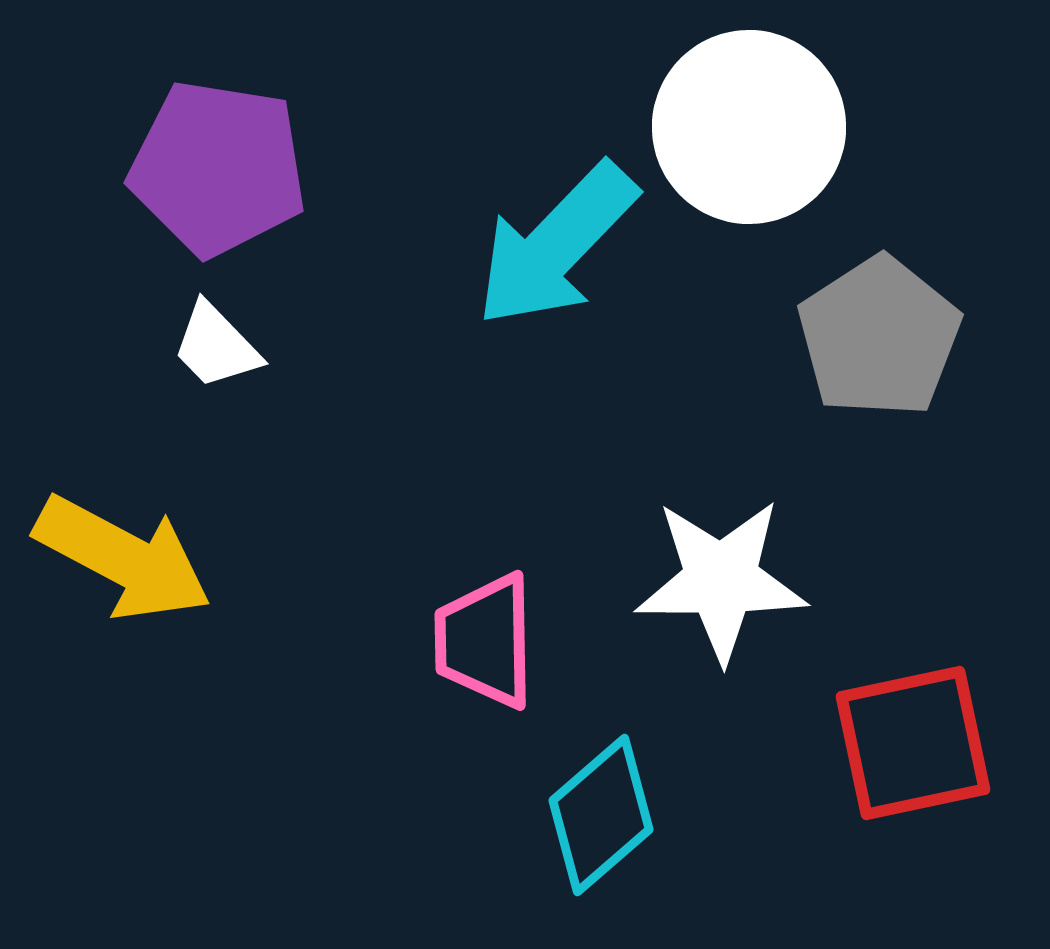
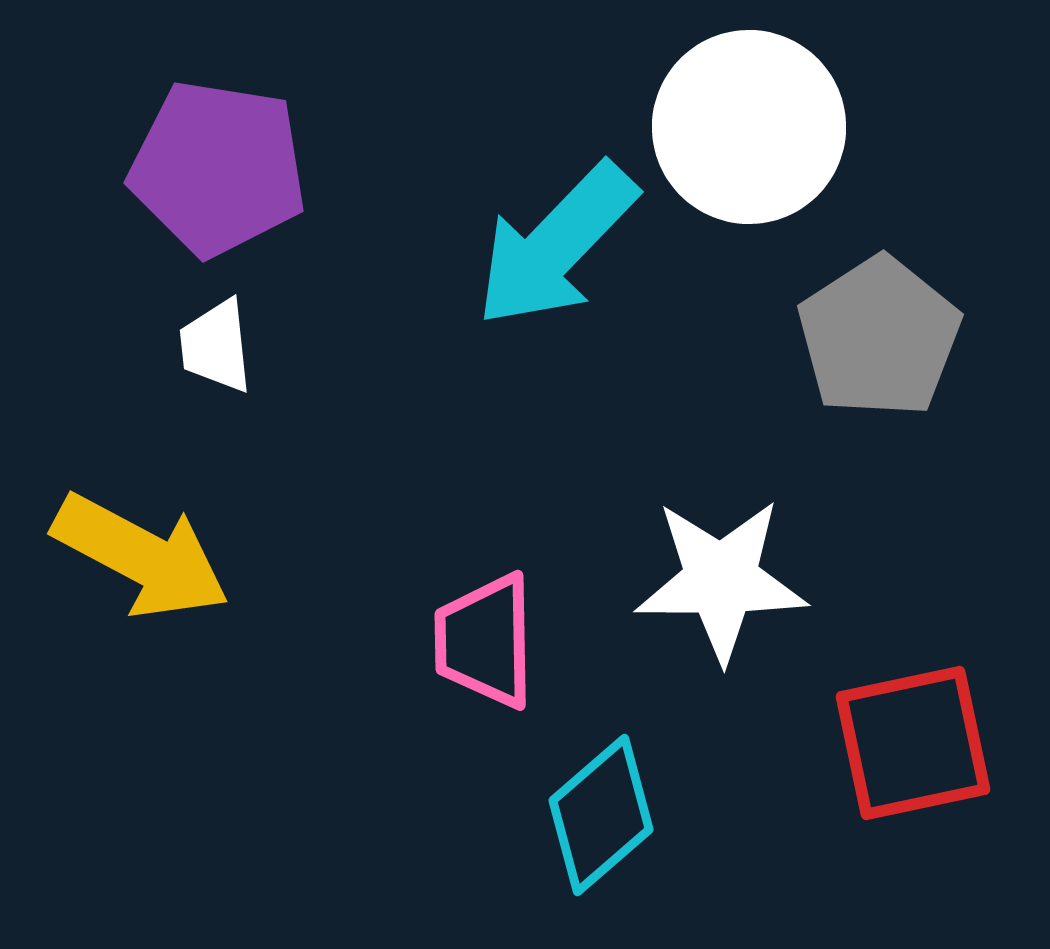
white trapezoid: rotated 38 degrees clockwise
yellow arrow: moved 18 px right, 2 px up
